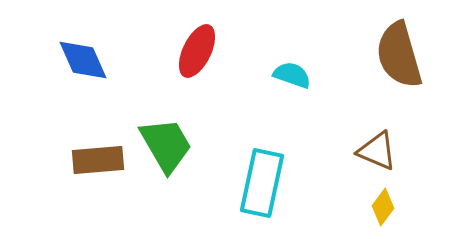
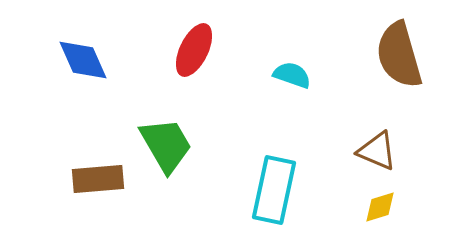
red ellipse: moved 3 px left, 1 px up
brown rectangle: moved 19 px down
cyan rectangle: moved 12 px right, 7 px down
yellow diamond: moved 3 px left; rotated 36 degrees clockwise
